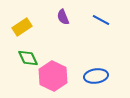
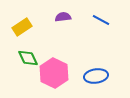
purple semicircle: rotated 105 degrees clockwise
pink hexagon: moved 1 px right, 3 px up
